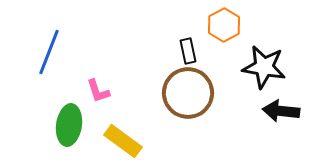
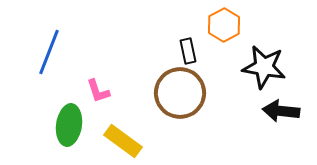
brown circle: moved 8 px left
